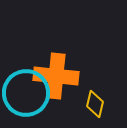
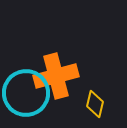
orange cross: rotated 21 degrees counterclockwise
